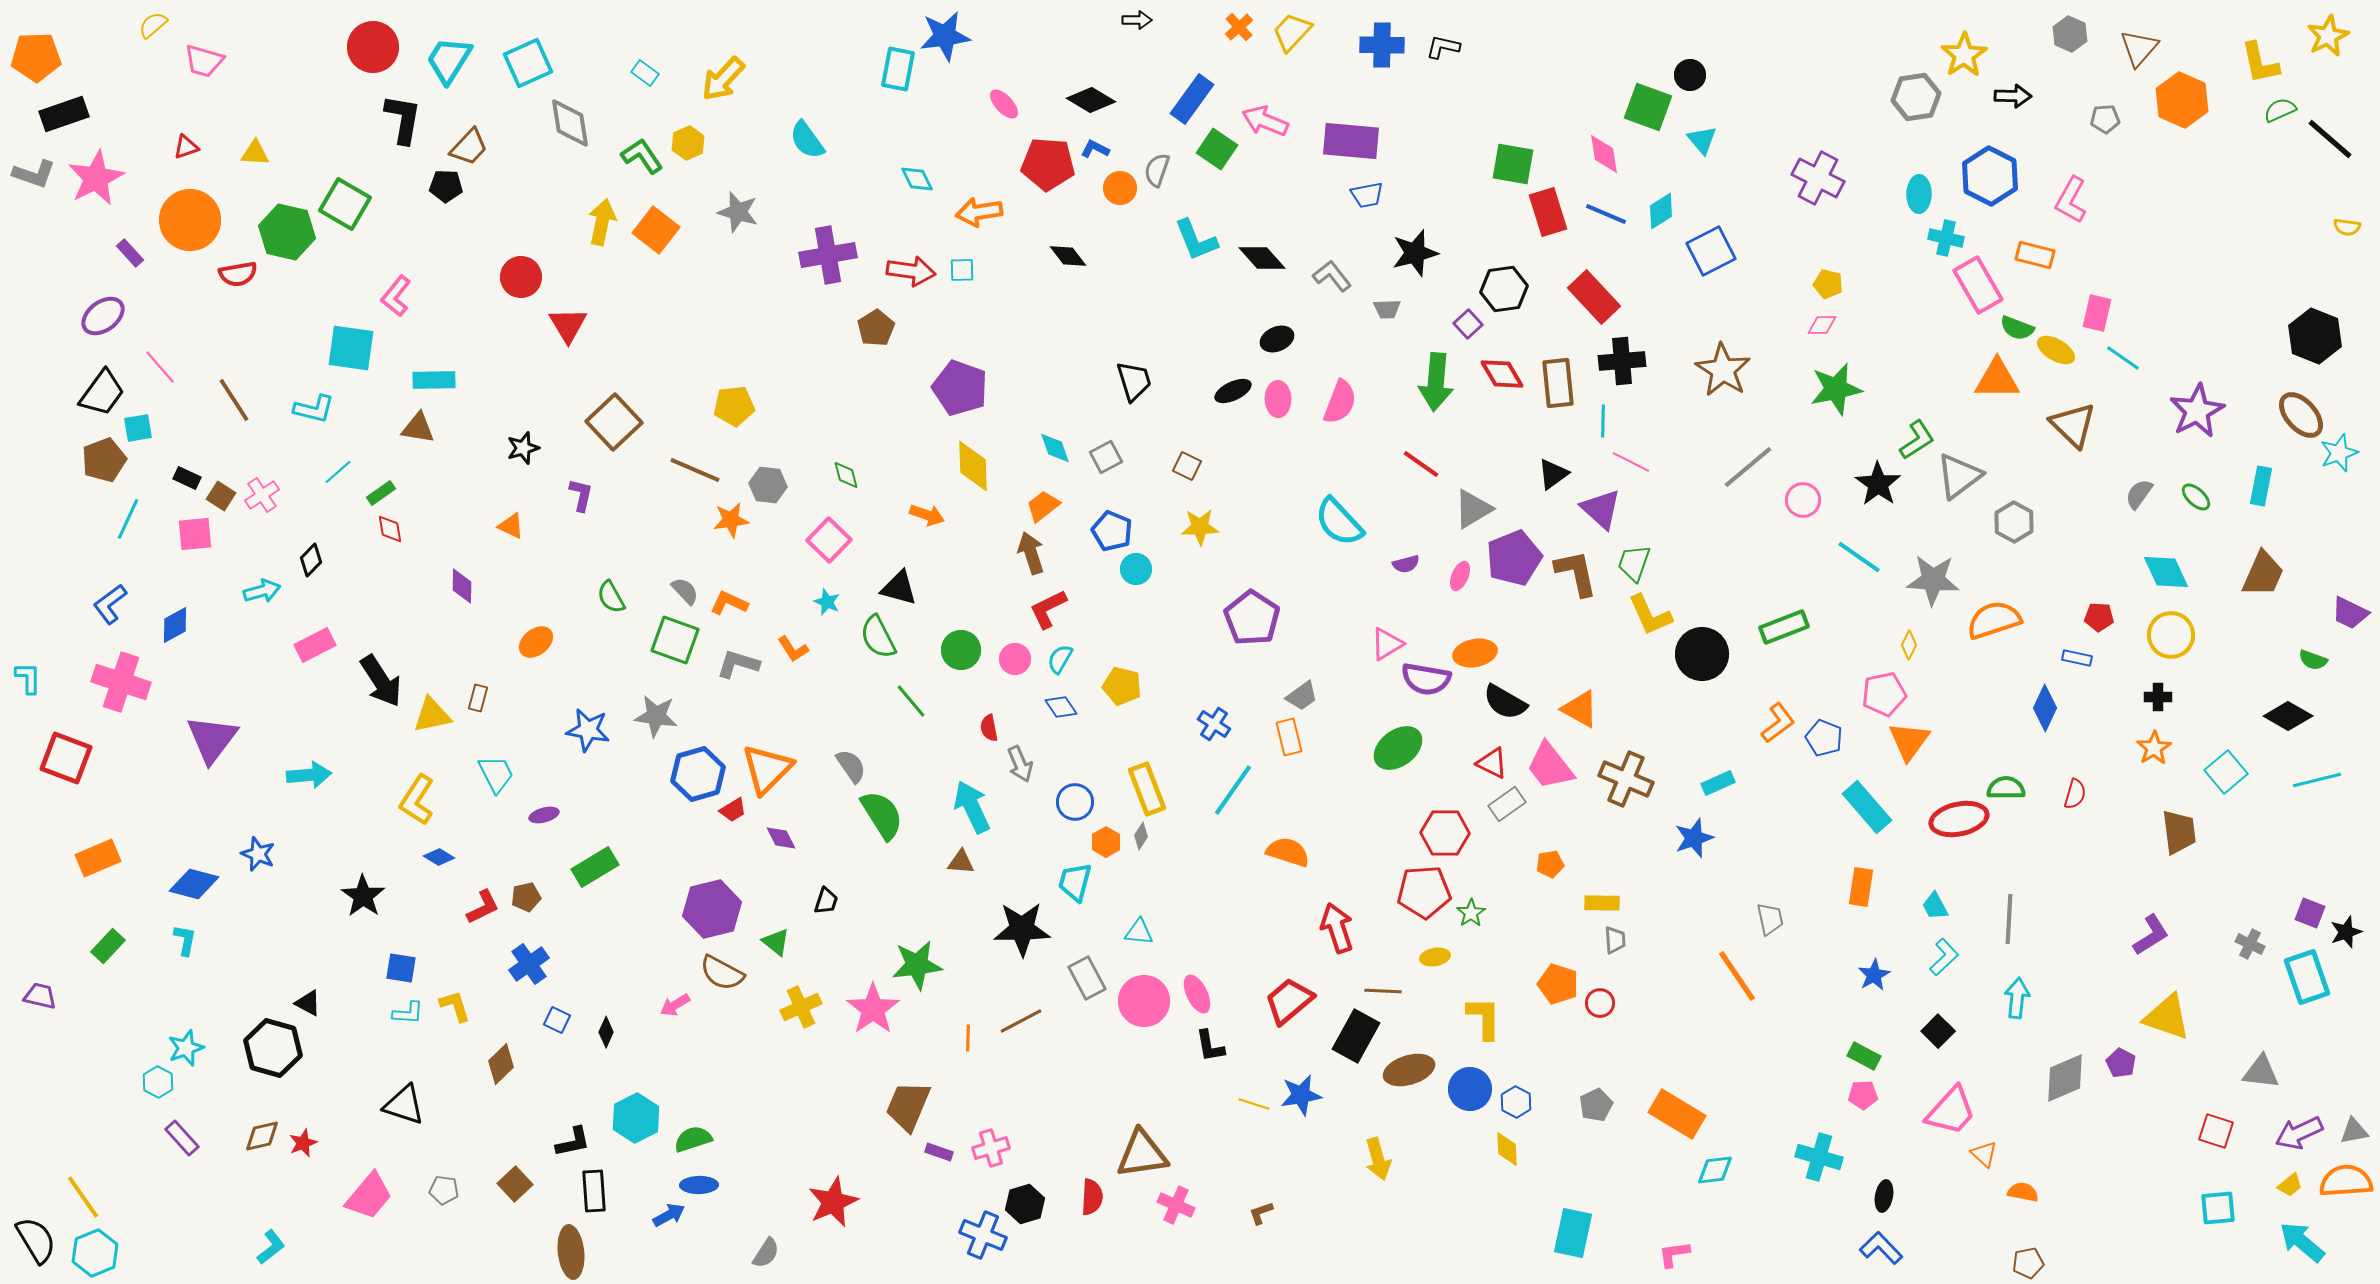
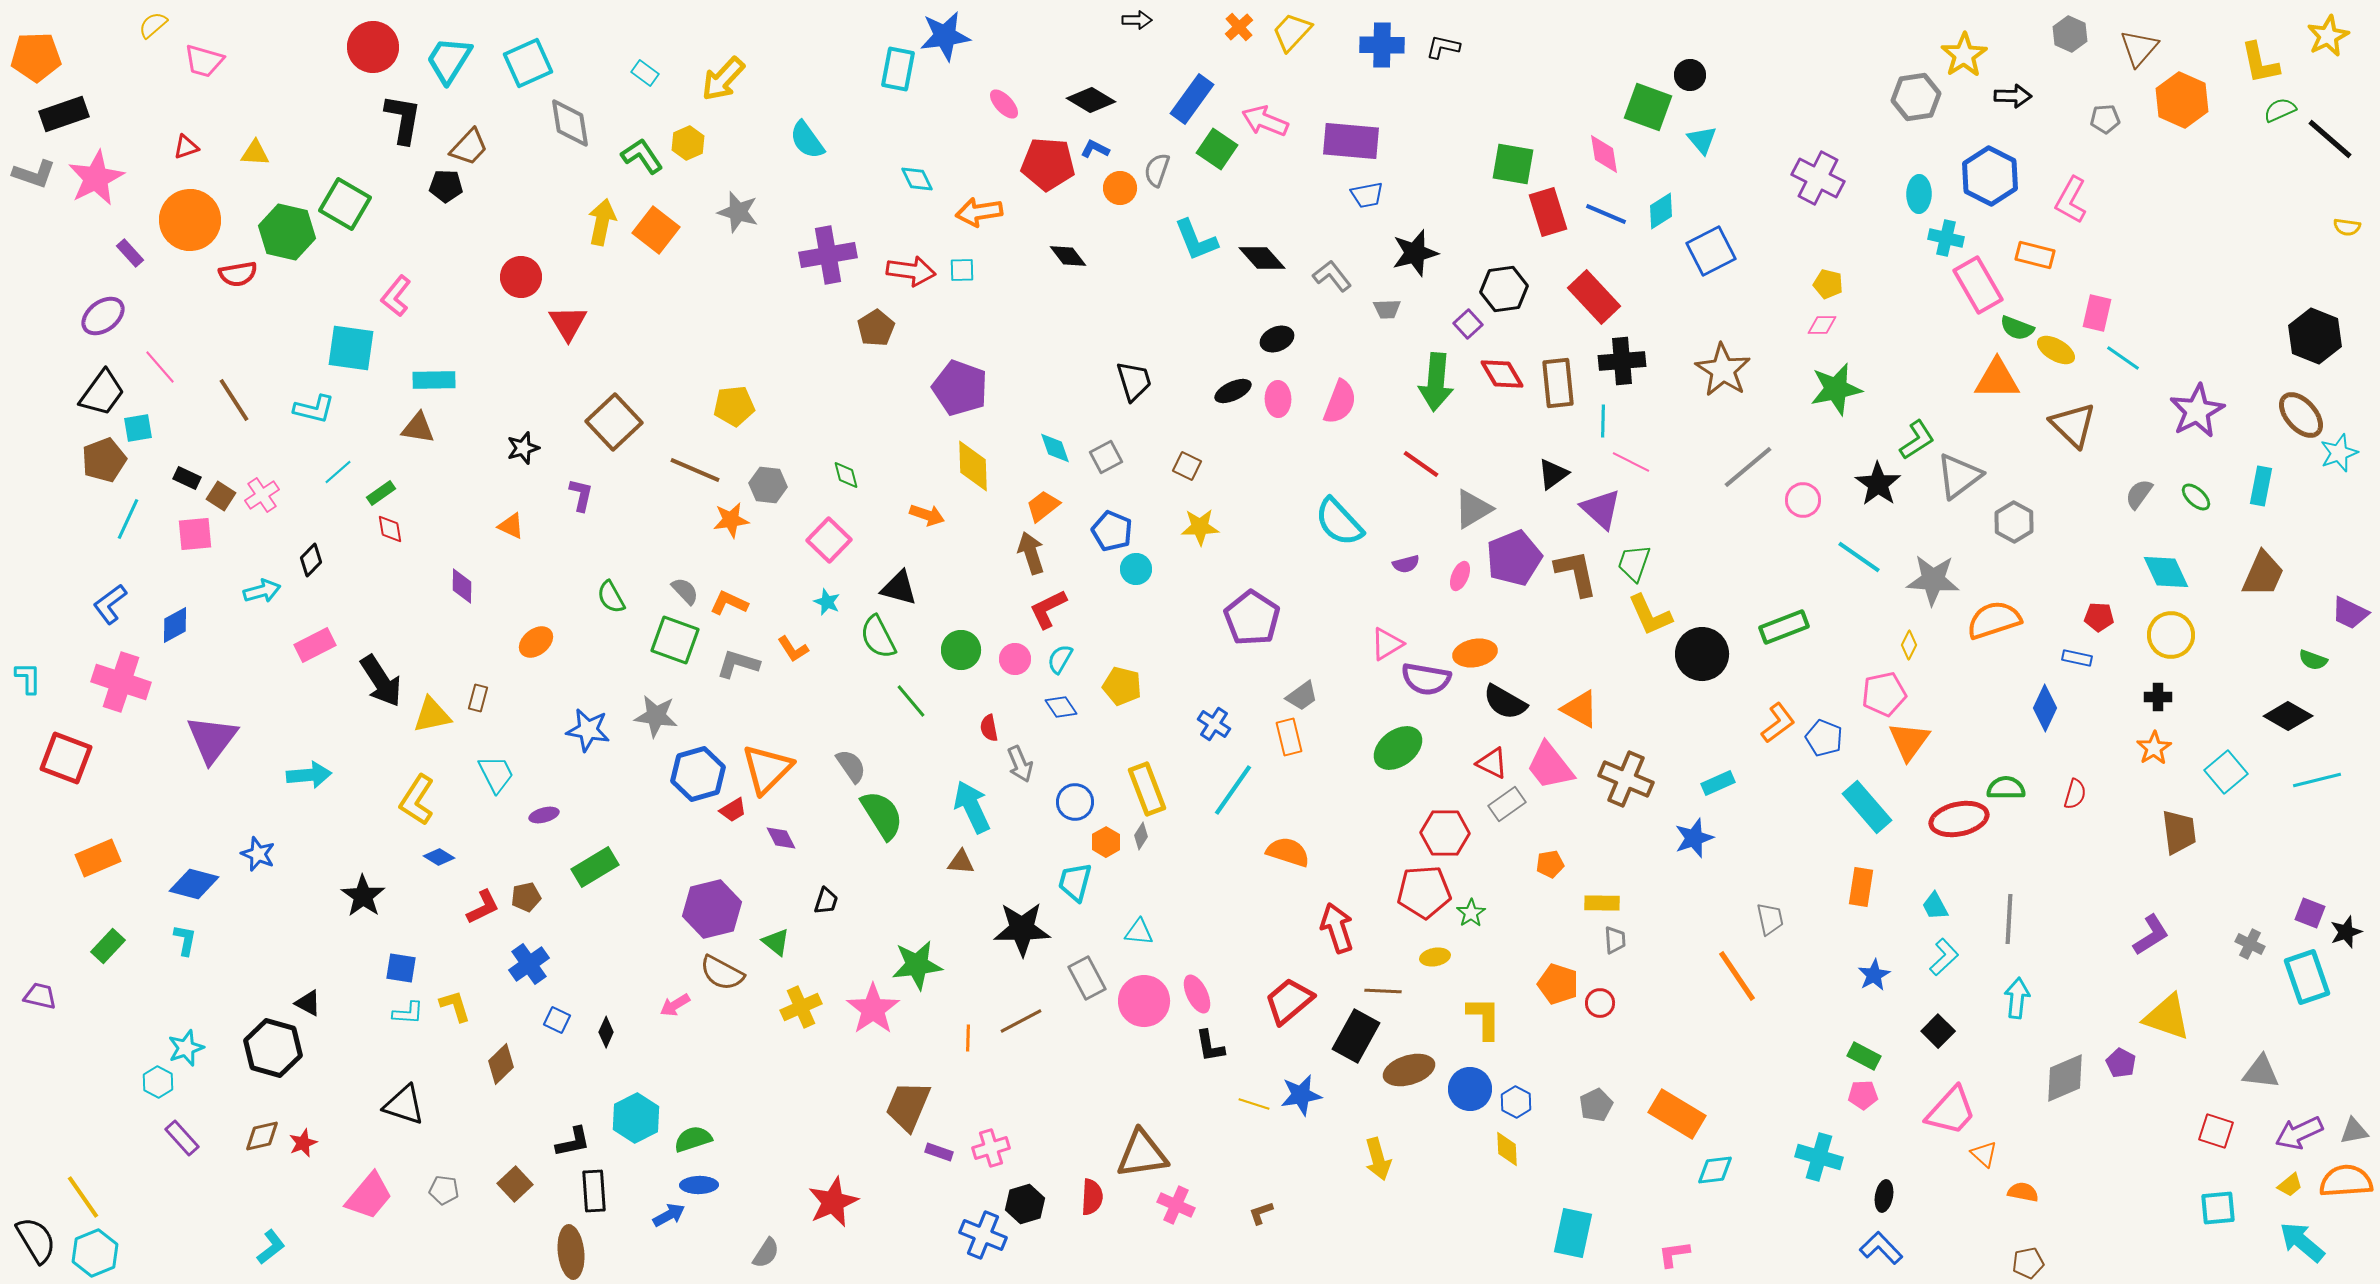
red triangle at (568, 325): moved 2 px up
